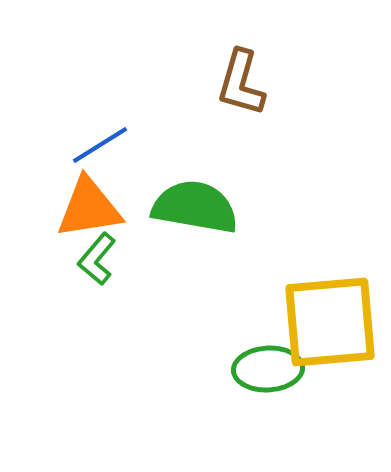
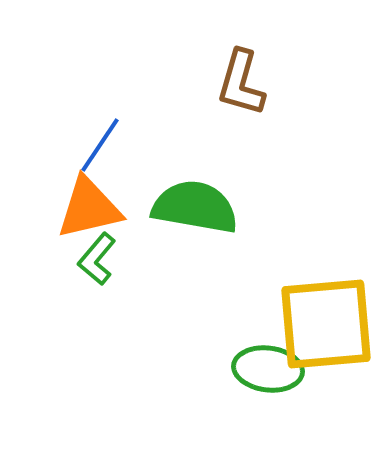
blue line: rotated 24 degrees counterclockwise
orange triangle: rotated 4 degrees counterclockwise
yellow square: moved 4 px left, 2 px down
green ellipse: rotated 10 degrees clockwise
